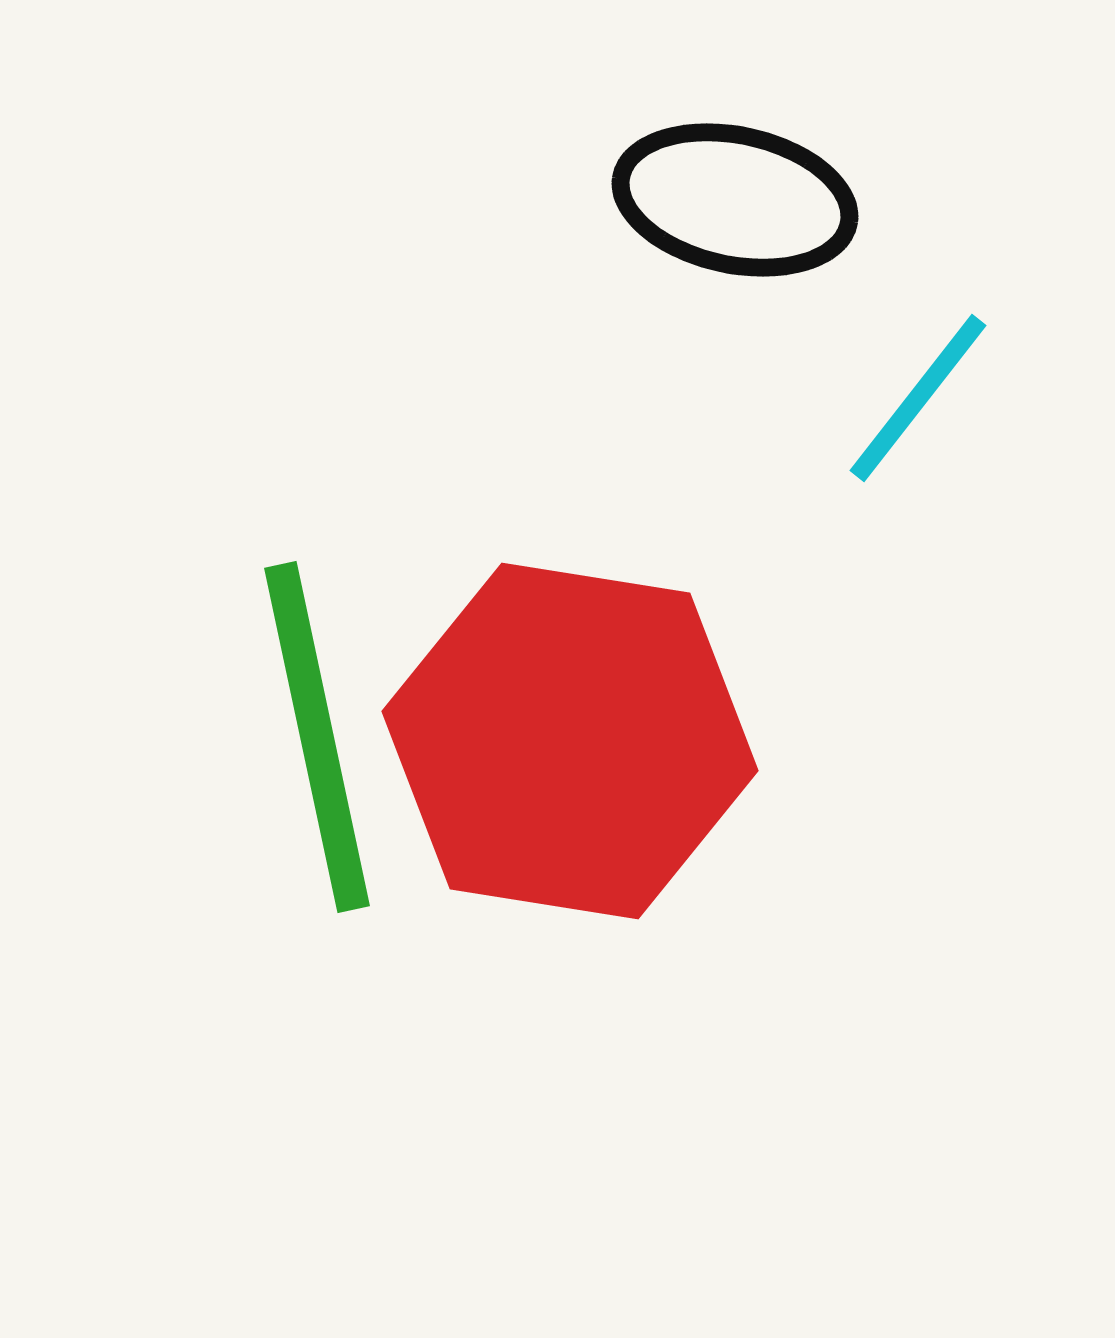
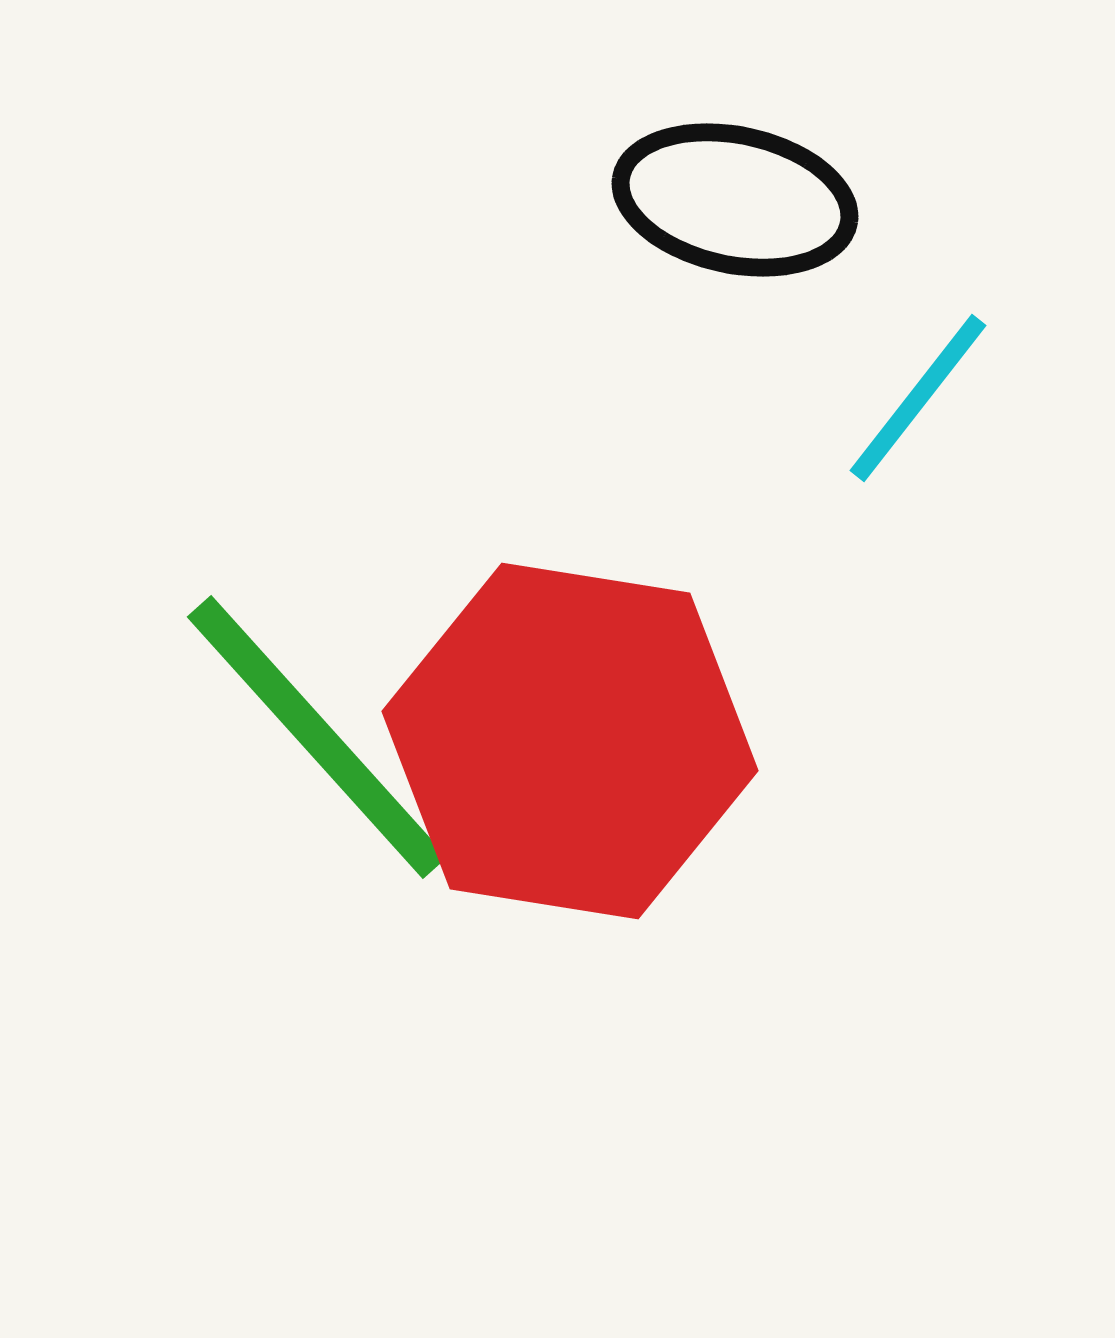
green line: rotated 30 degrees counterclockwise
